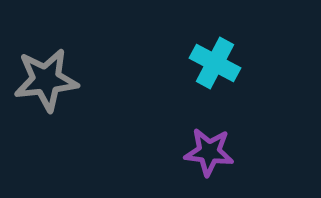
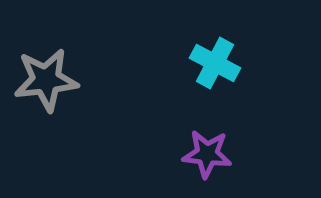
purple star: moved 2 px left, 2 px down
